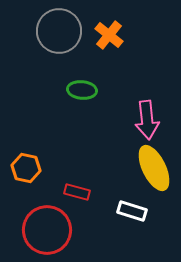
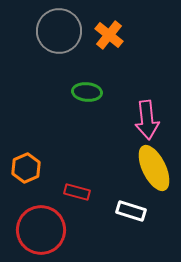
green ellipse: moved 5 px right, 2 px down
orange hexagon: rotated 24 degrees clockwise
white rectangle: moved 1 px left
red circle: moved 6 px left
